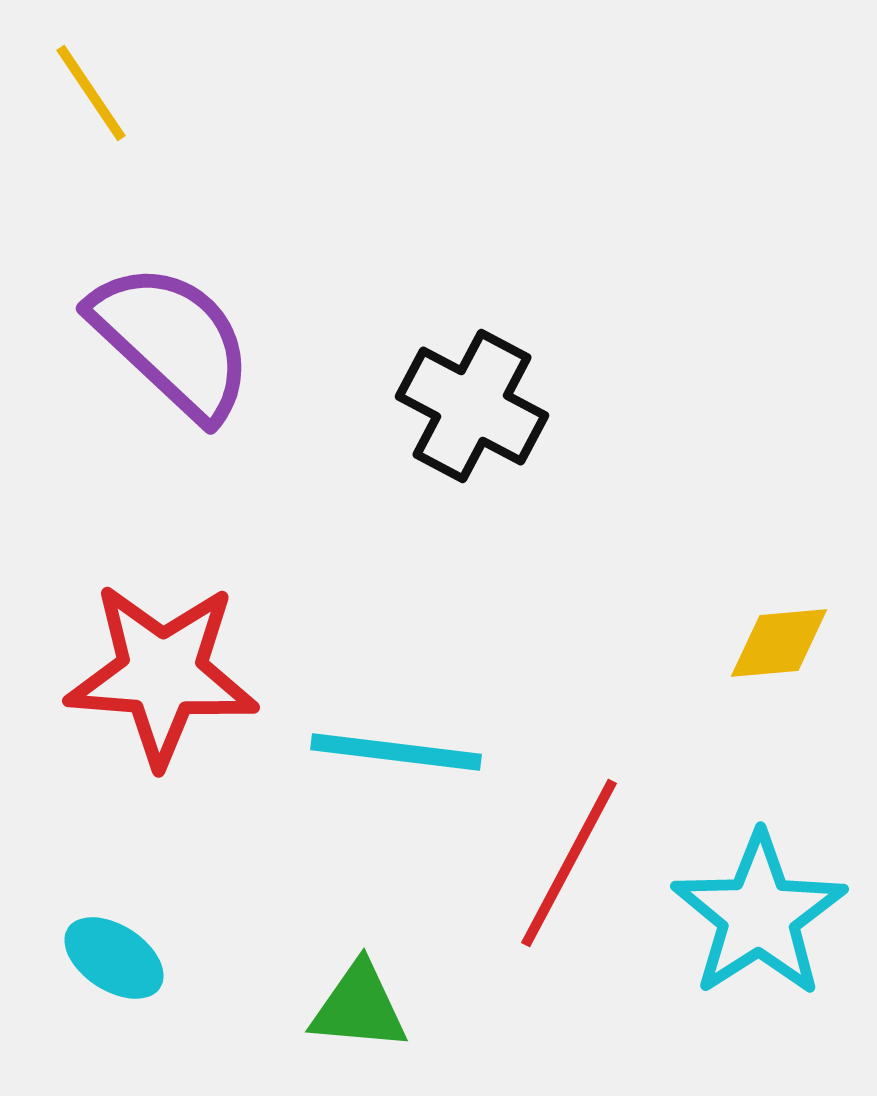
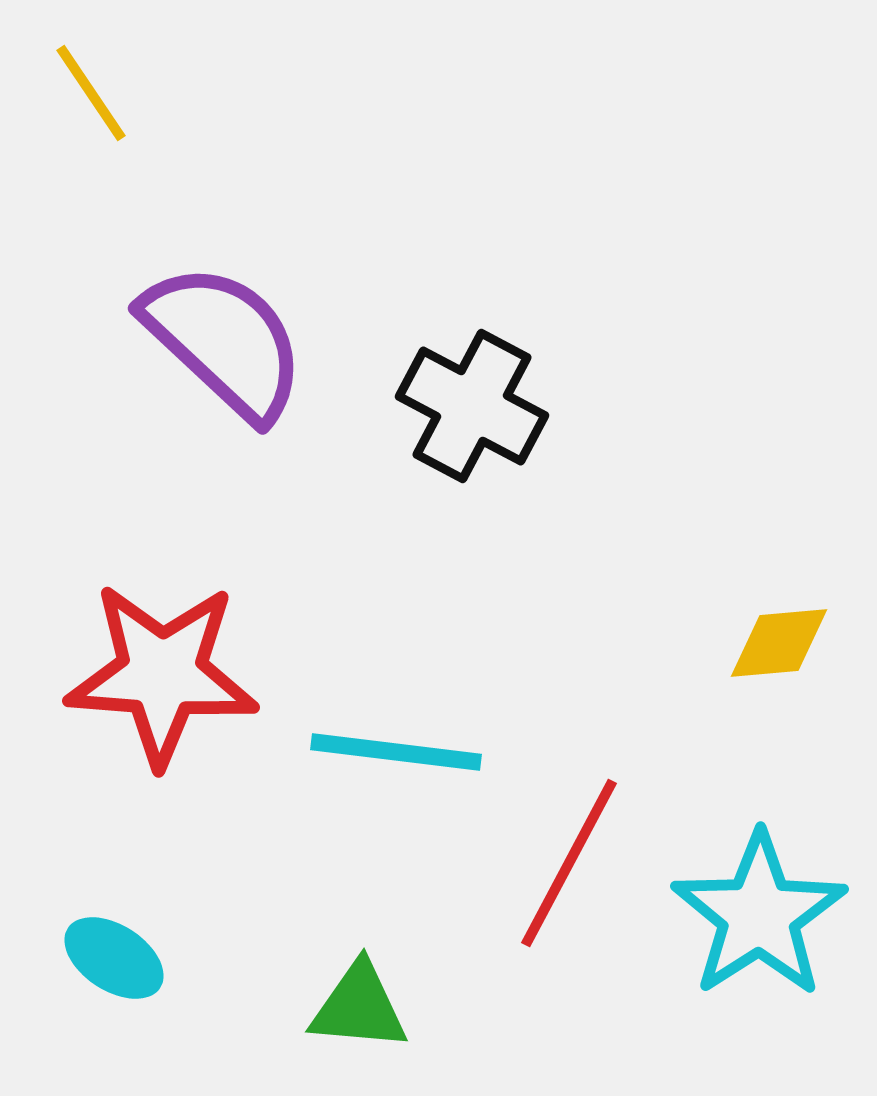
purple semicircle: moved 52 px right
